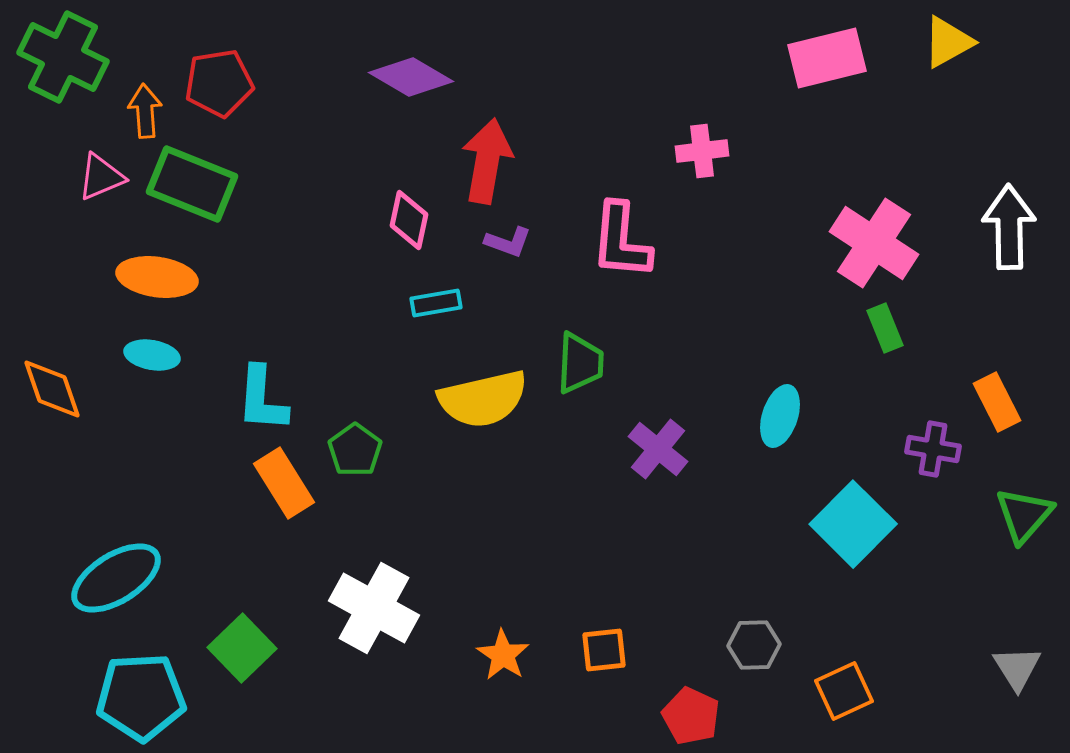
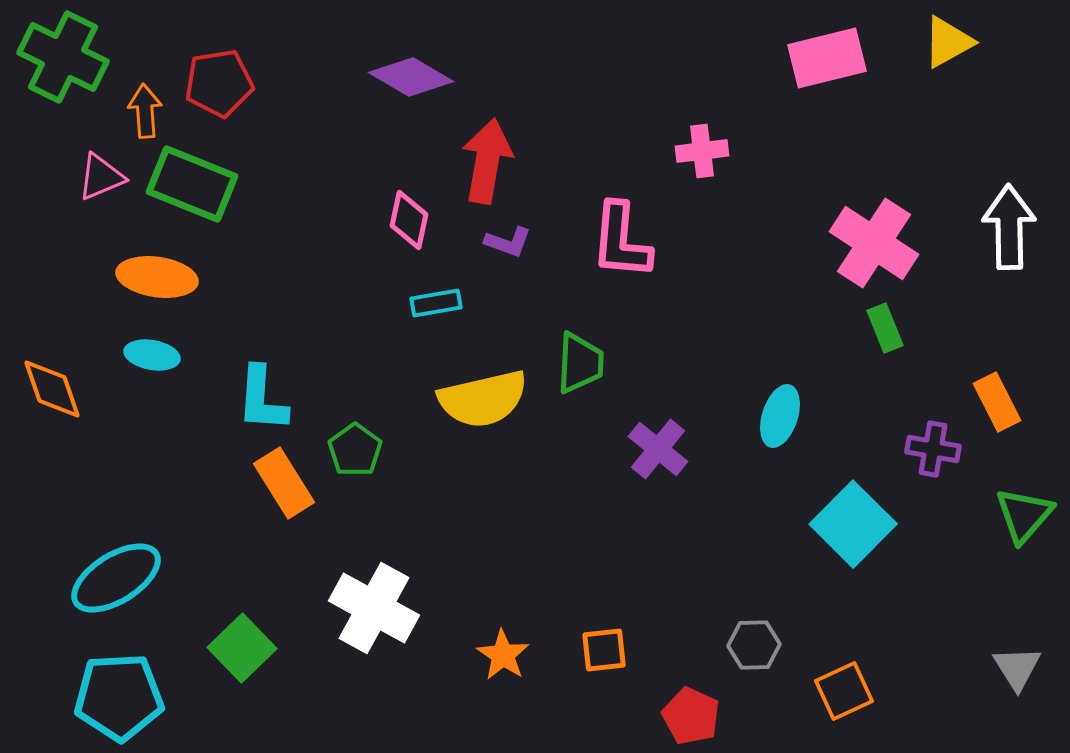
cyan pentagon at (141, 697): moved 22 px left
